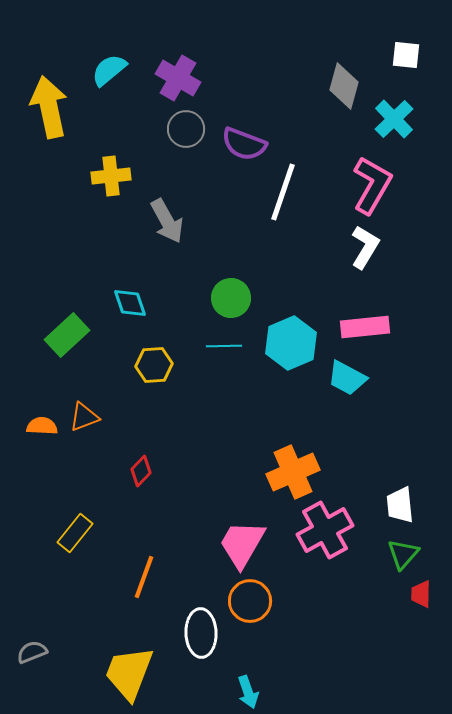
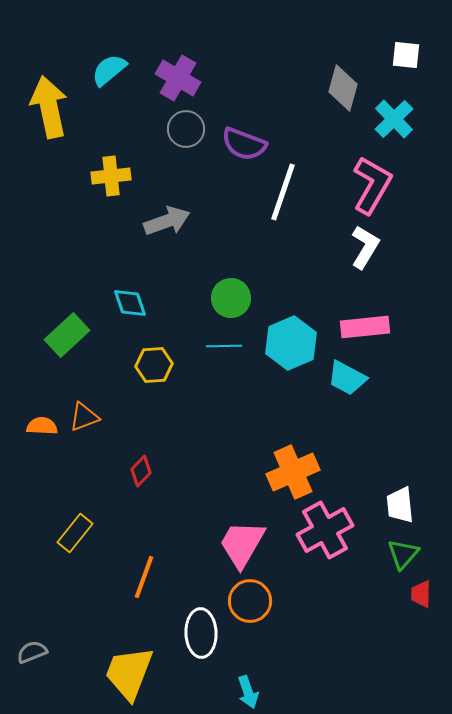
gray diamond: moved 1 px left, 2 px down
gray arrow: rotated 81 degrees counterclockwise
